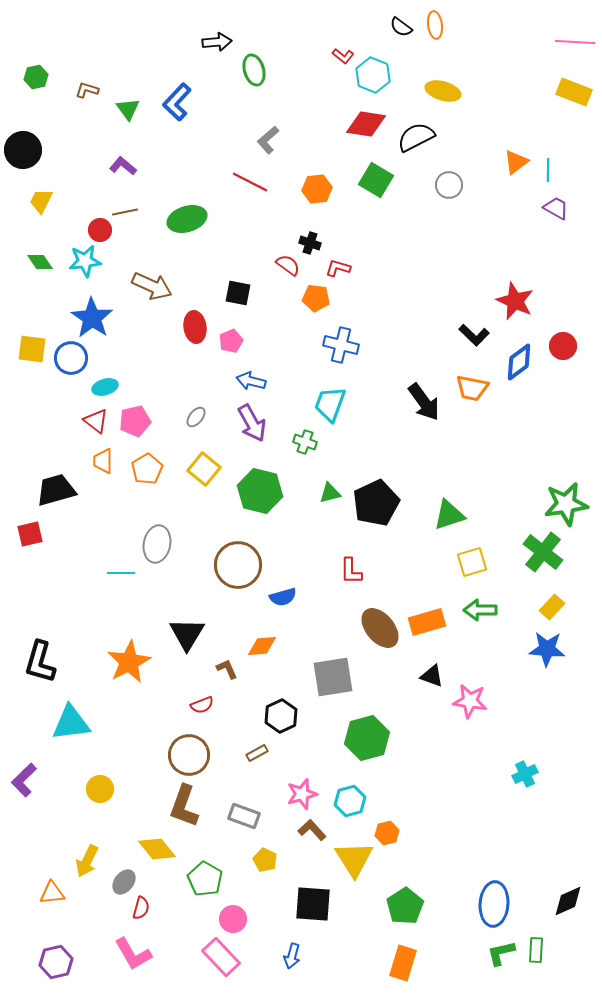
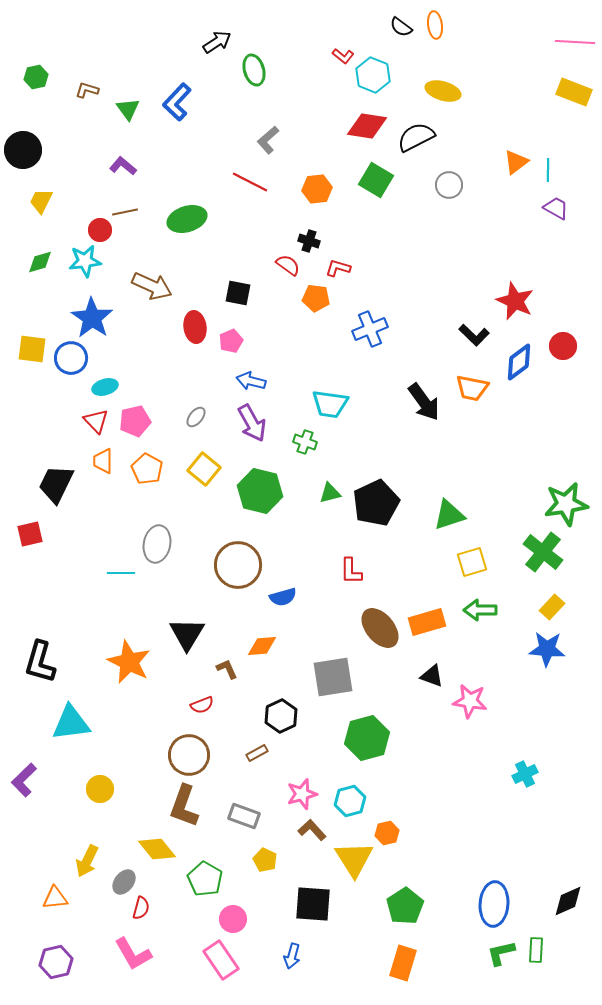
black arrow at (217, 42): rotated 28 degrees counterclockwise
red diamond at (366, 124): moved 1 px right, 2 px down
black cross at (310, 243): moved 1 px left, 2 px up
green diamond at (40, 262): rotated 72 degrees counterclockwise
blue cross at (341, 345): moved 29 px right, 16 px up; rotated 36 degrees counterclockwise
cyan trapezoid at (330, 404): rotated 102 degrees counterclockwise
red triangle at (96, 421): rotated 8 degrees clockwise
orange pentagon at (147, 469): rotated 12 degrees counterclockwise
black trapezoid at (56, 490): moved 6 px up; rotated 48 degrees counterclockwise
orange star at (129, 662): rotated 18 degrees counterclockwise
orange triangle at (52, 893): moved 3 px right, 5 px down
pink rectangle at (221, 957): moved 3 px down; rotated 9 degrees clockwise
